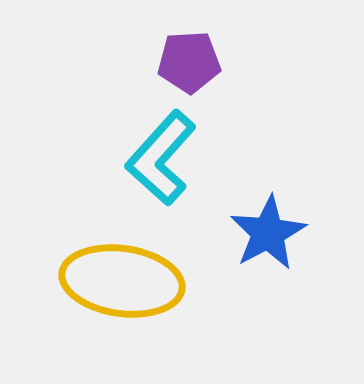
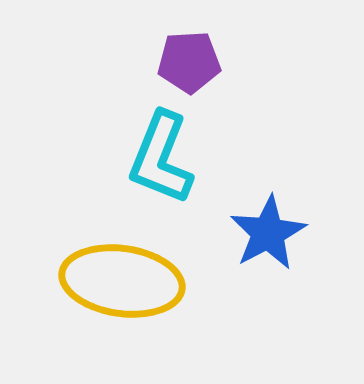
cyan L-shape: rotated 20 degrees counterclockwise
